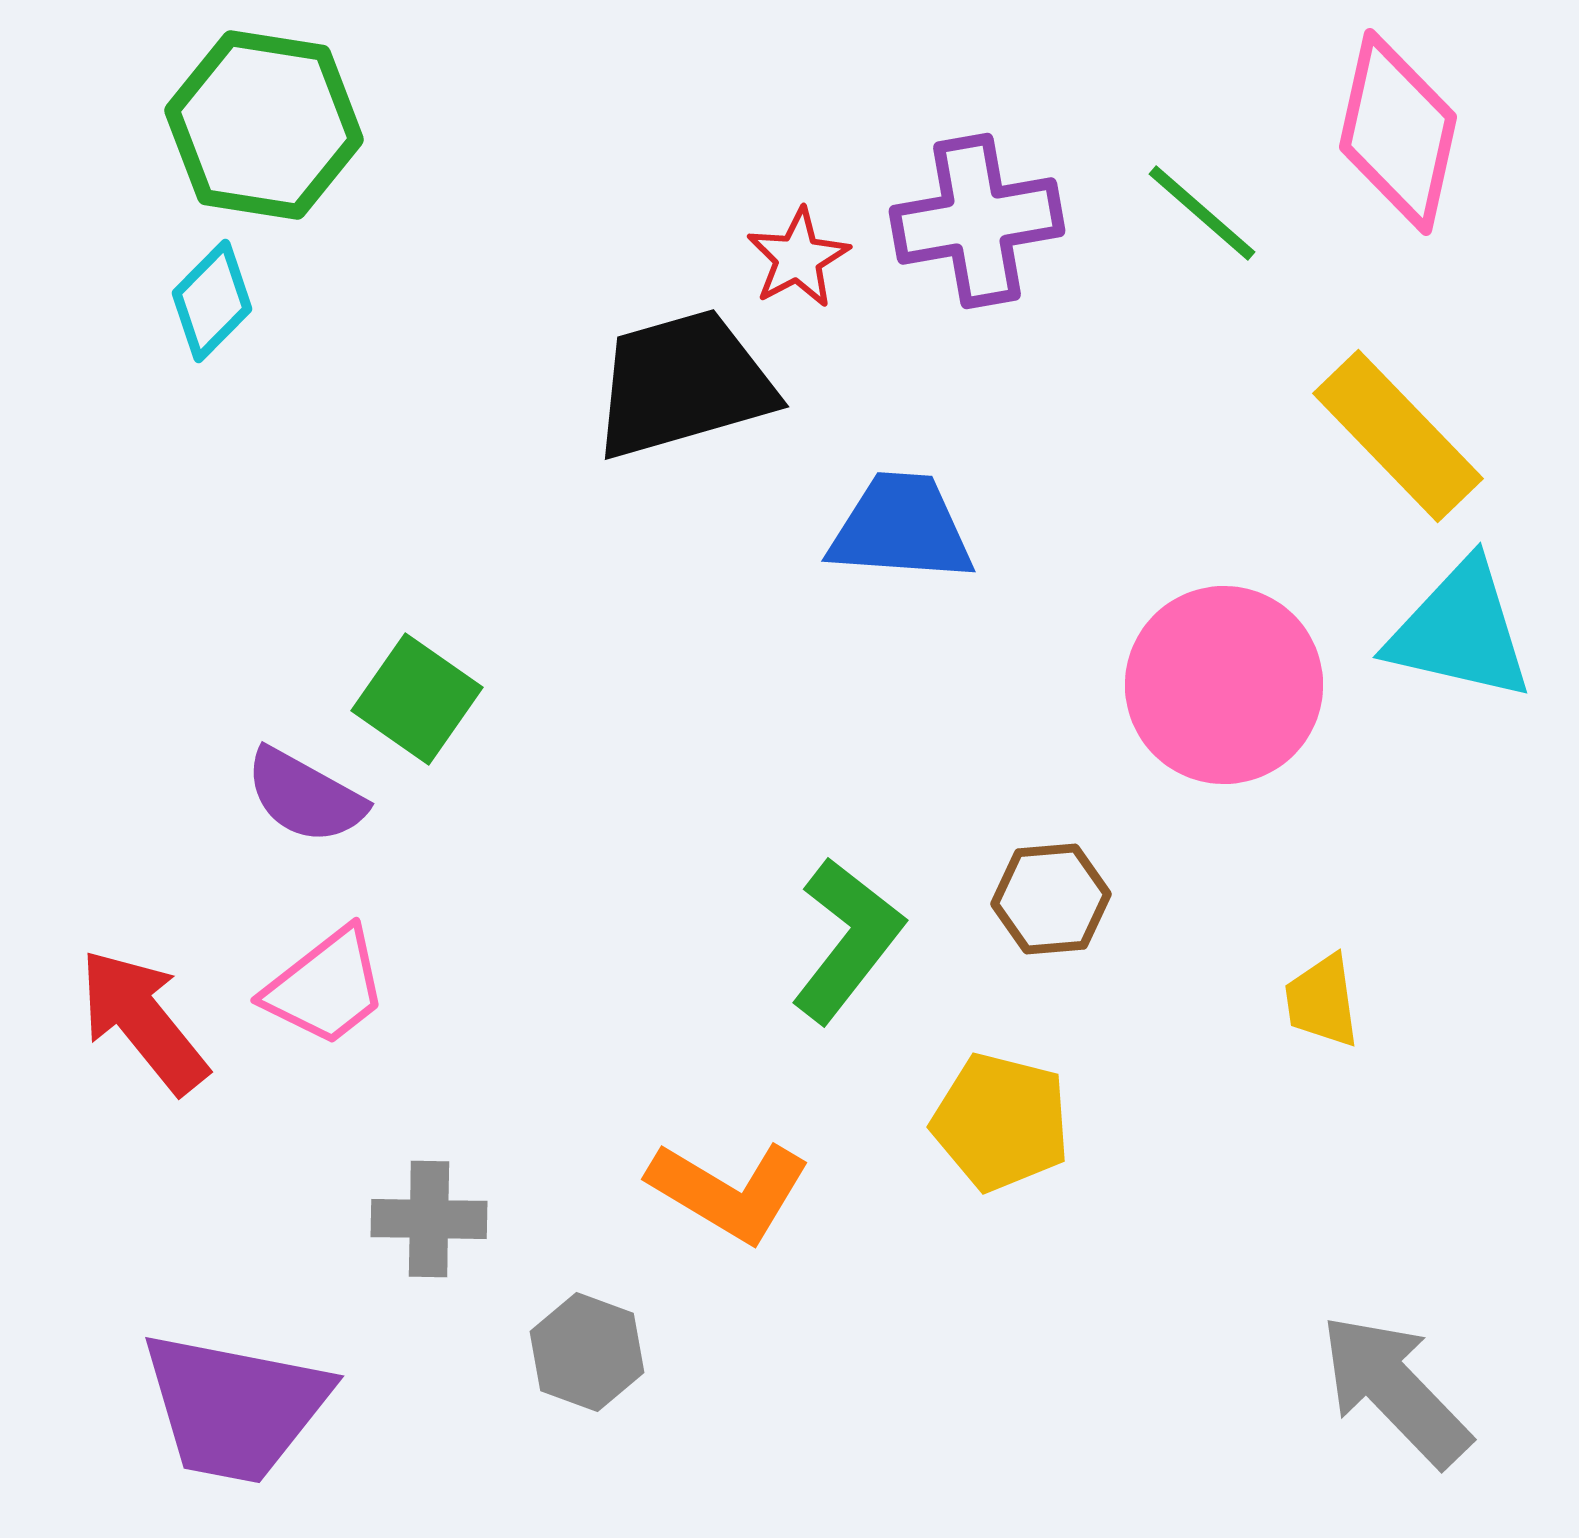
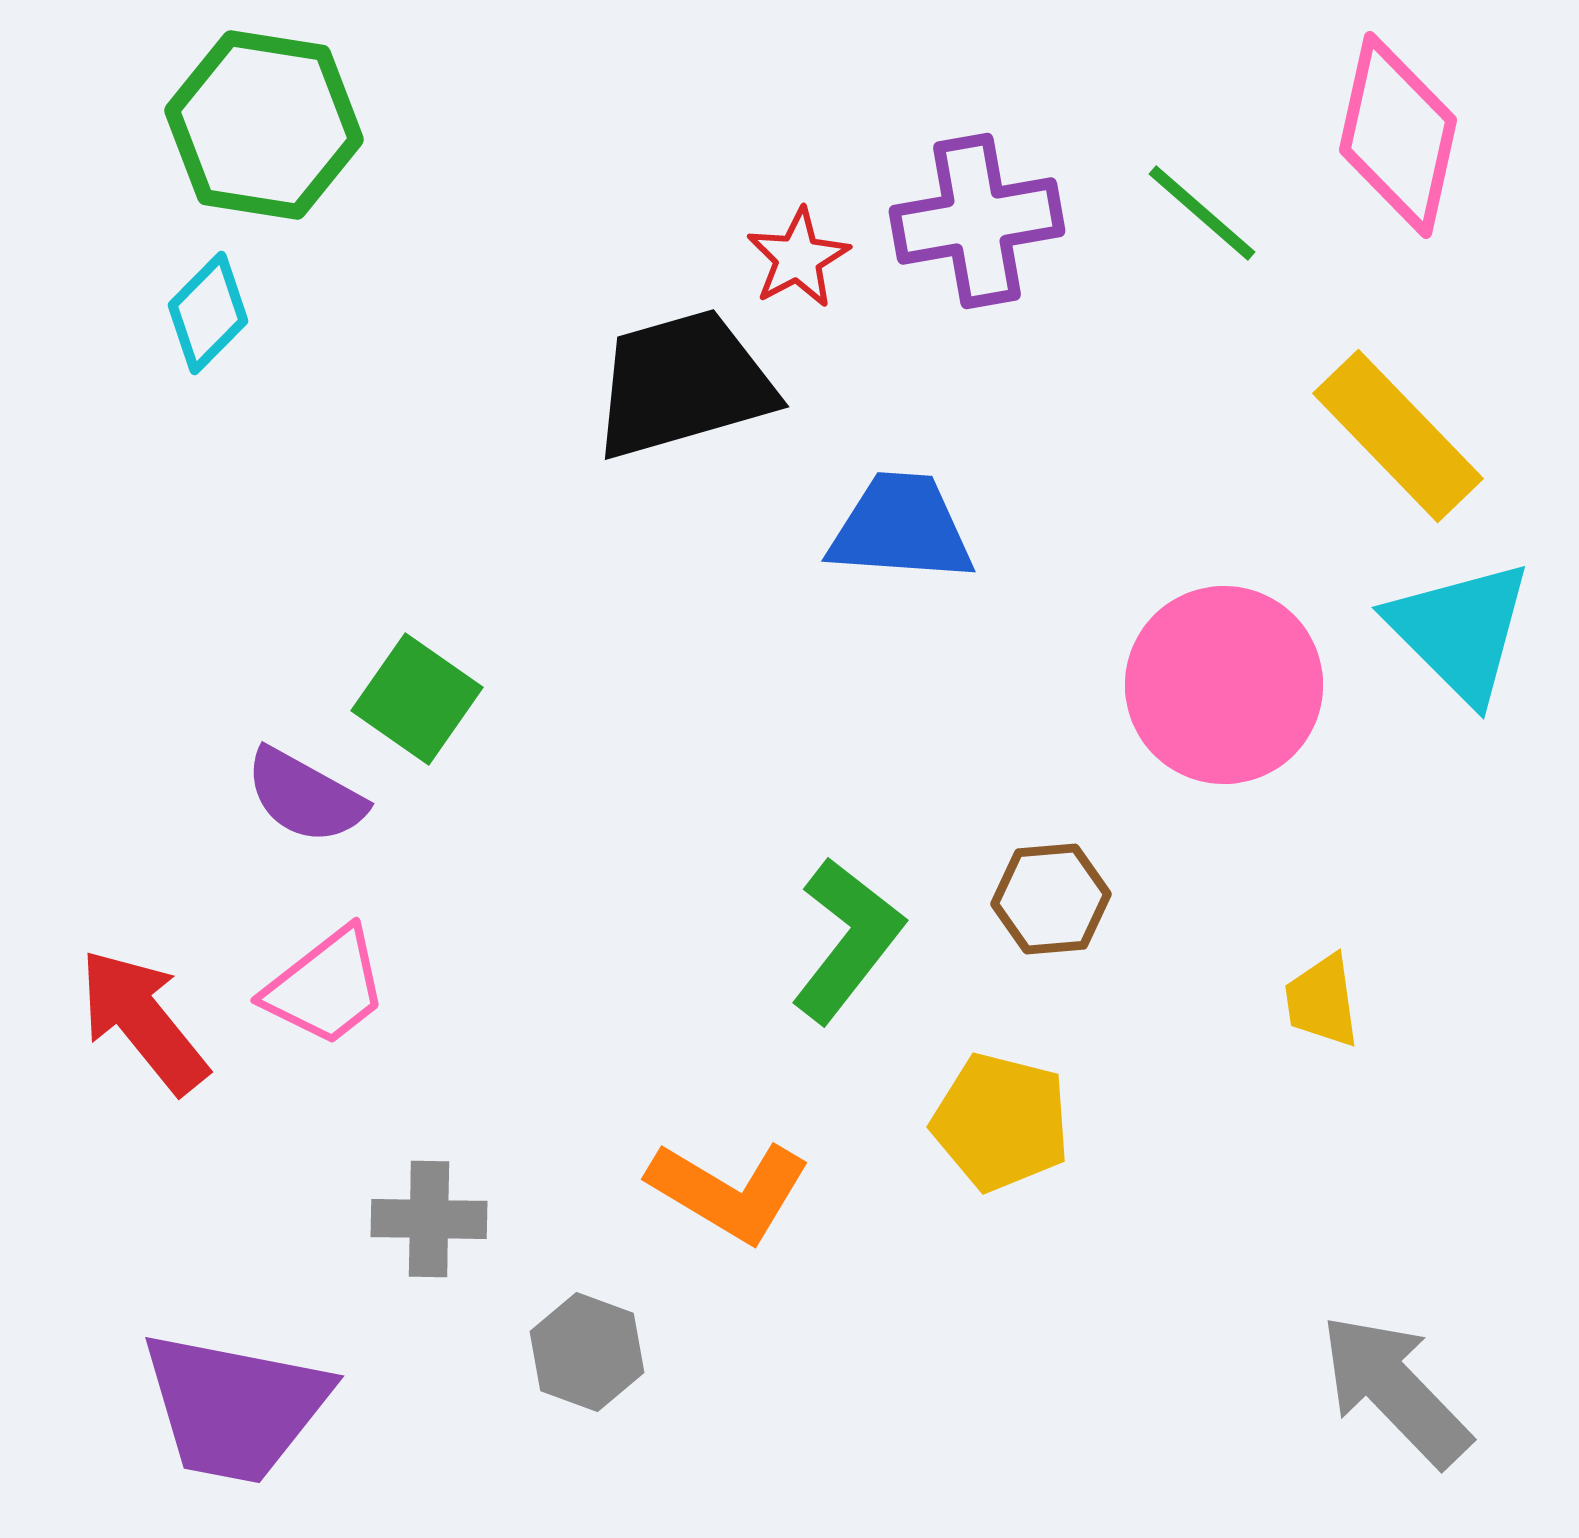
pink diamond: moved 3 px down
cyan diamond: moved 4 px left, 12 px down
cyan triangle: rotated 32 degrees clockwise
